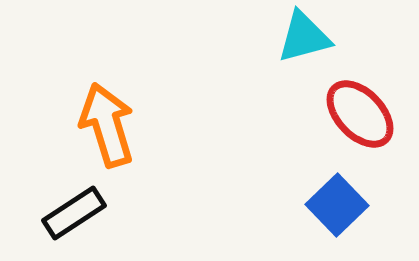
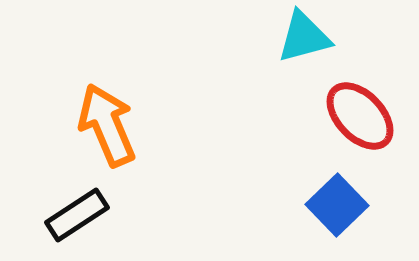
red ellipse: moved 2 px down
orange arrow: rotated 6 degrees counterclockwise
black rectangle: moved 3 px right, 2 px down
